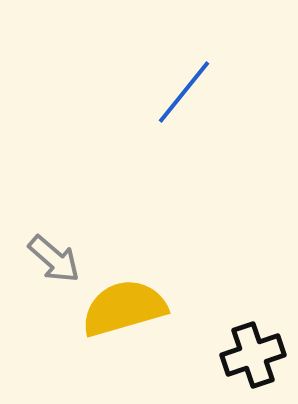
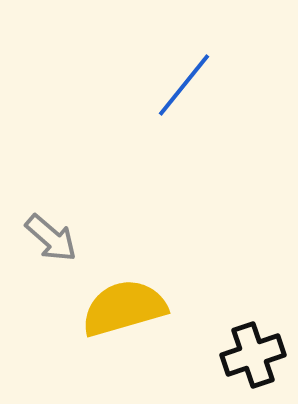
blue line: moved 7 px up
gray arrow: moved 3 px left, 21 px up
